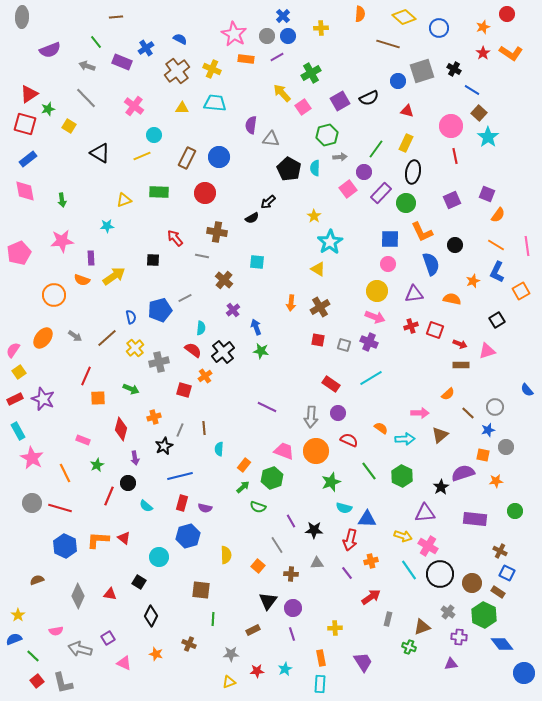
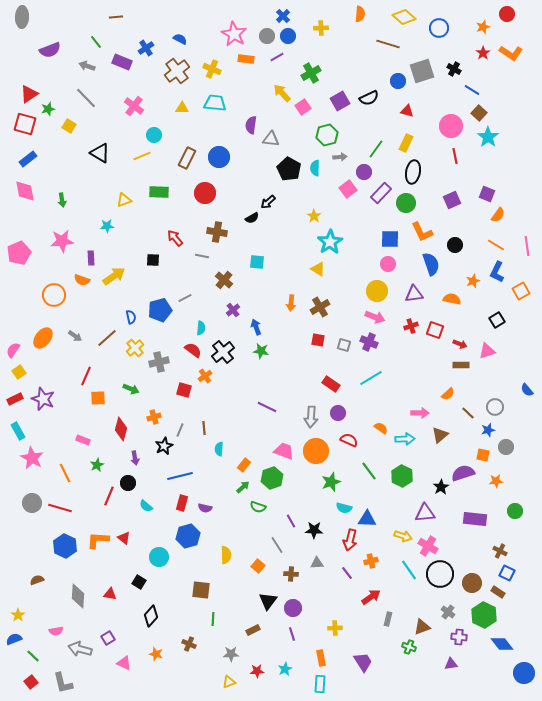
gray diamond at (78, 596): rotated 20 degrees counterclockwise
black diamond at (151, 616): rotated 15 degrees clockwise
red square at (37, 681): moved 6 px left, 1 px down
